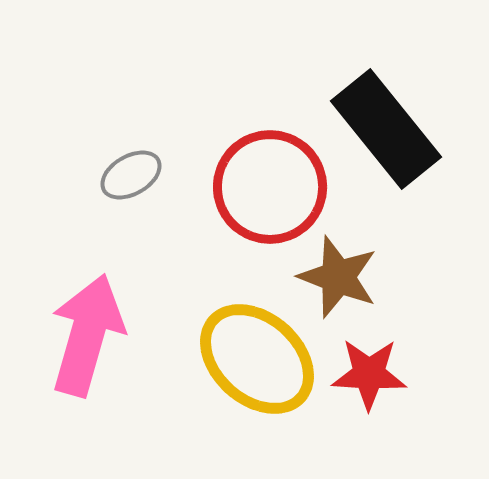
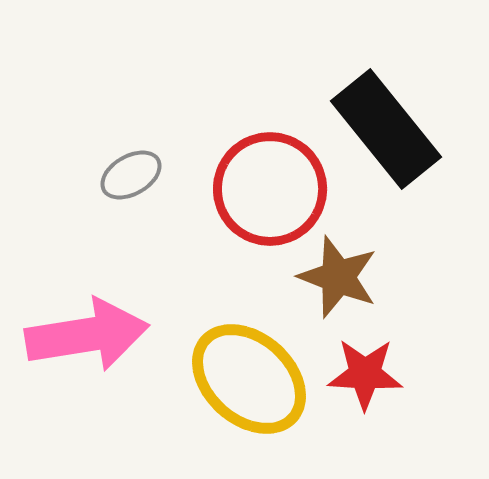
red circle: moved 2 px down
pink arrow: rotated 65 degrees clockwise
yellow ellipse: moved 8 px left, 20 px down
red star: moved 4 px left
